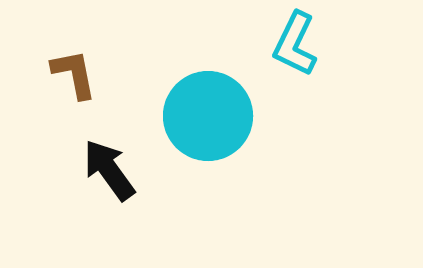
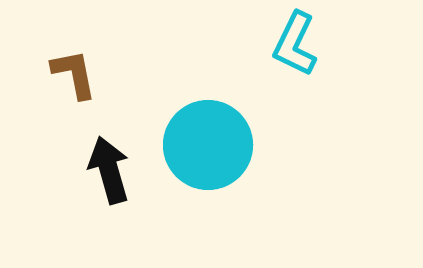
cyan circle: moved 29 px down
black arrow: rotated 20 degrees clockwise
